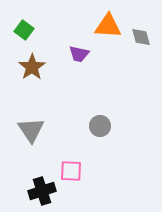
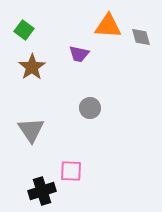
gray circle: moved 10 px left, 18 px up
